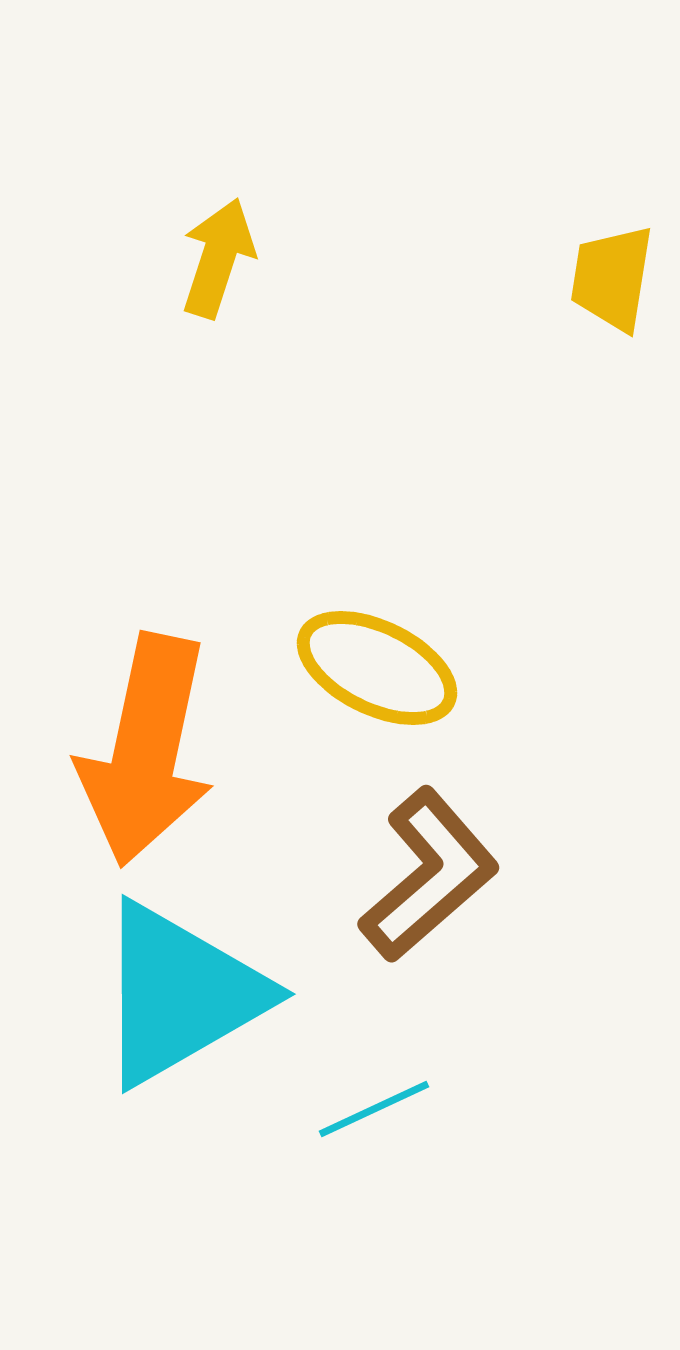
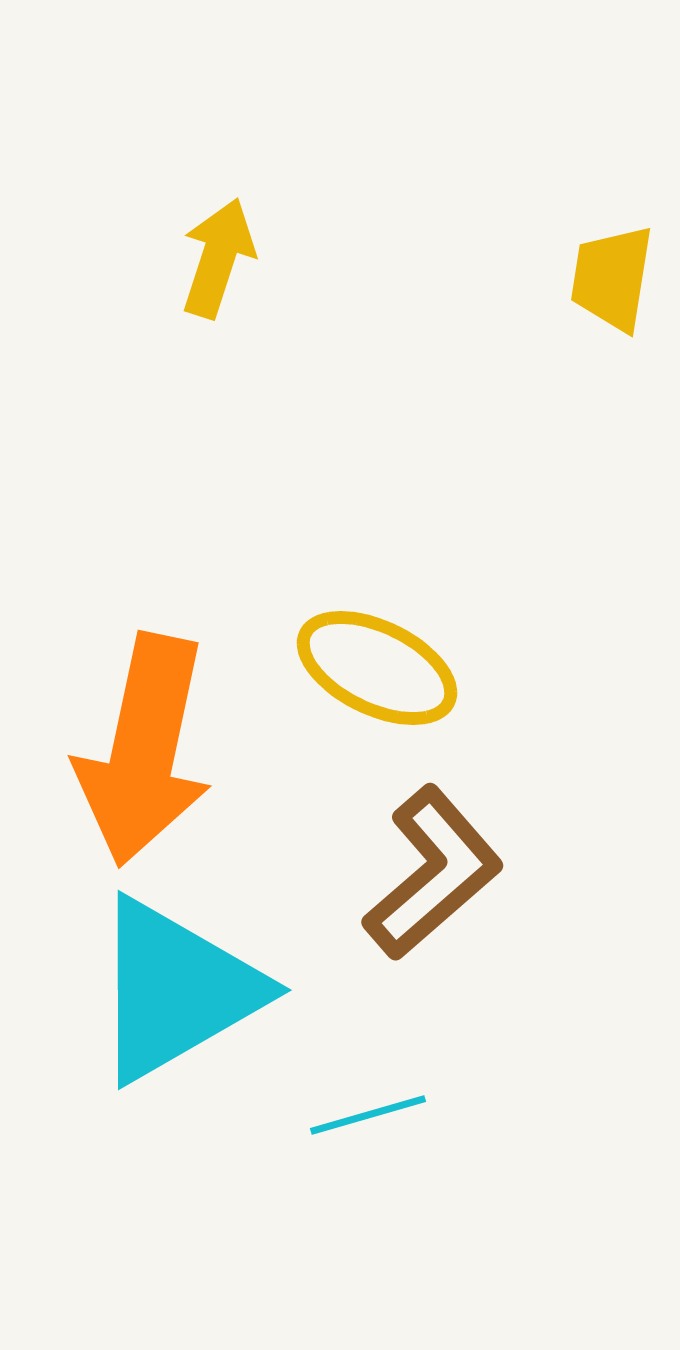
orange arrow: moved 2 px left
brown L-shape: moved 4 px right, 2 px up
cyan triangle: moved 4 px left, 4 px up
cyan line: moved 6 px left, 6 px down; rotated 9 degrees clockwise
